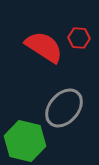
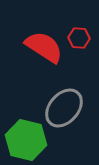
green hexagon: moved 1 px right, 1 px up
